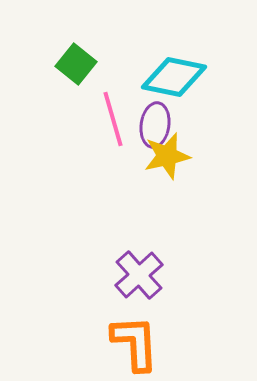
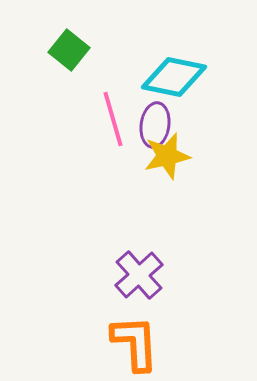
green square: moved 7 px left, 14 px up
